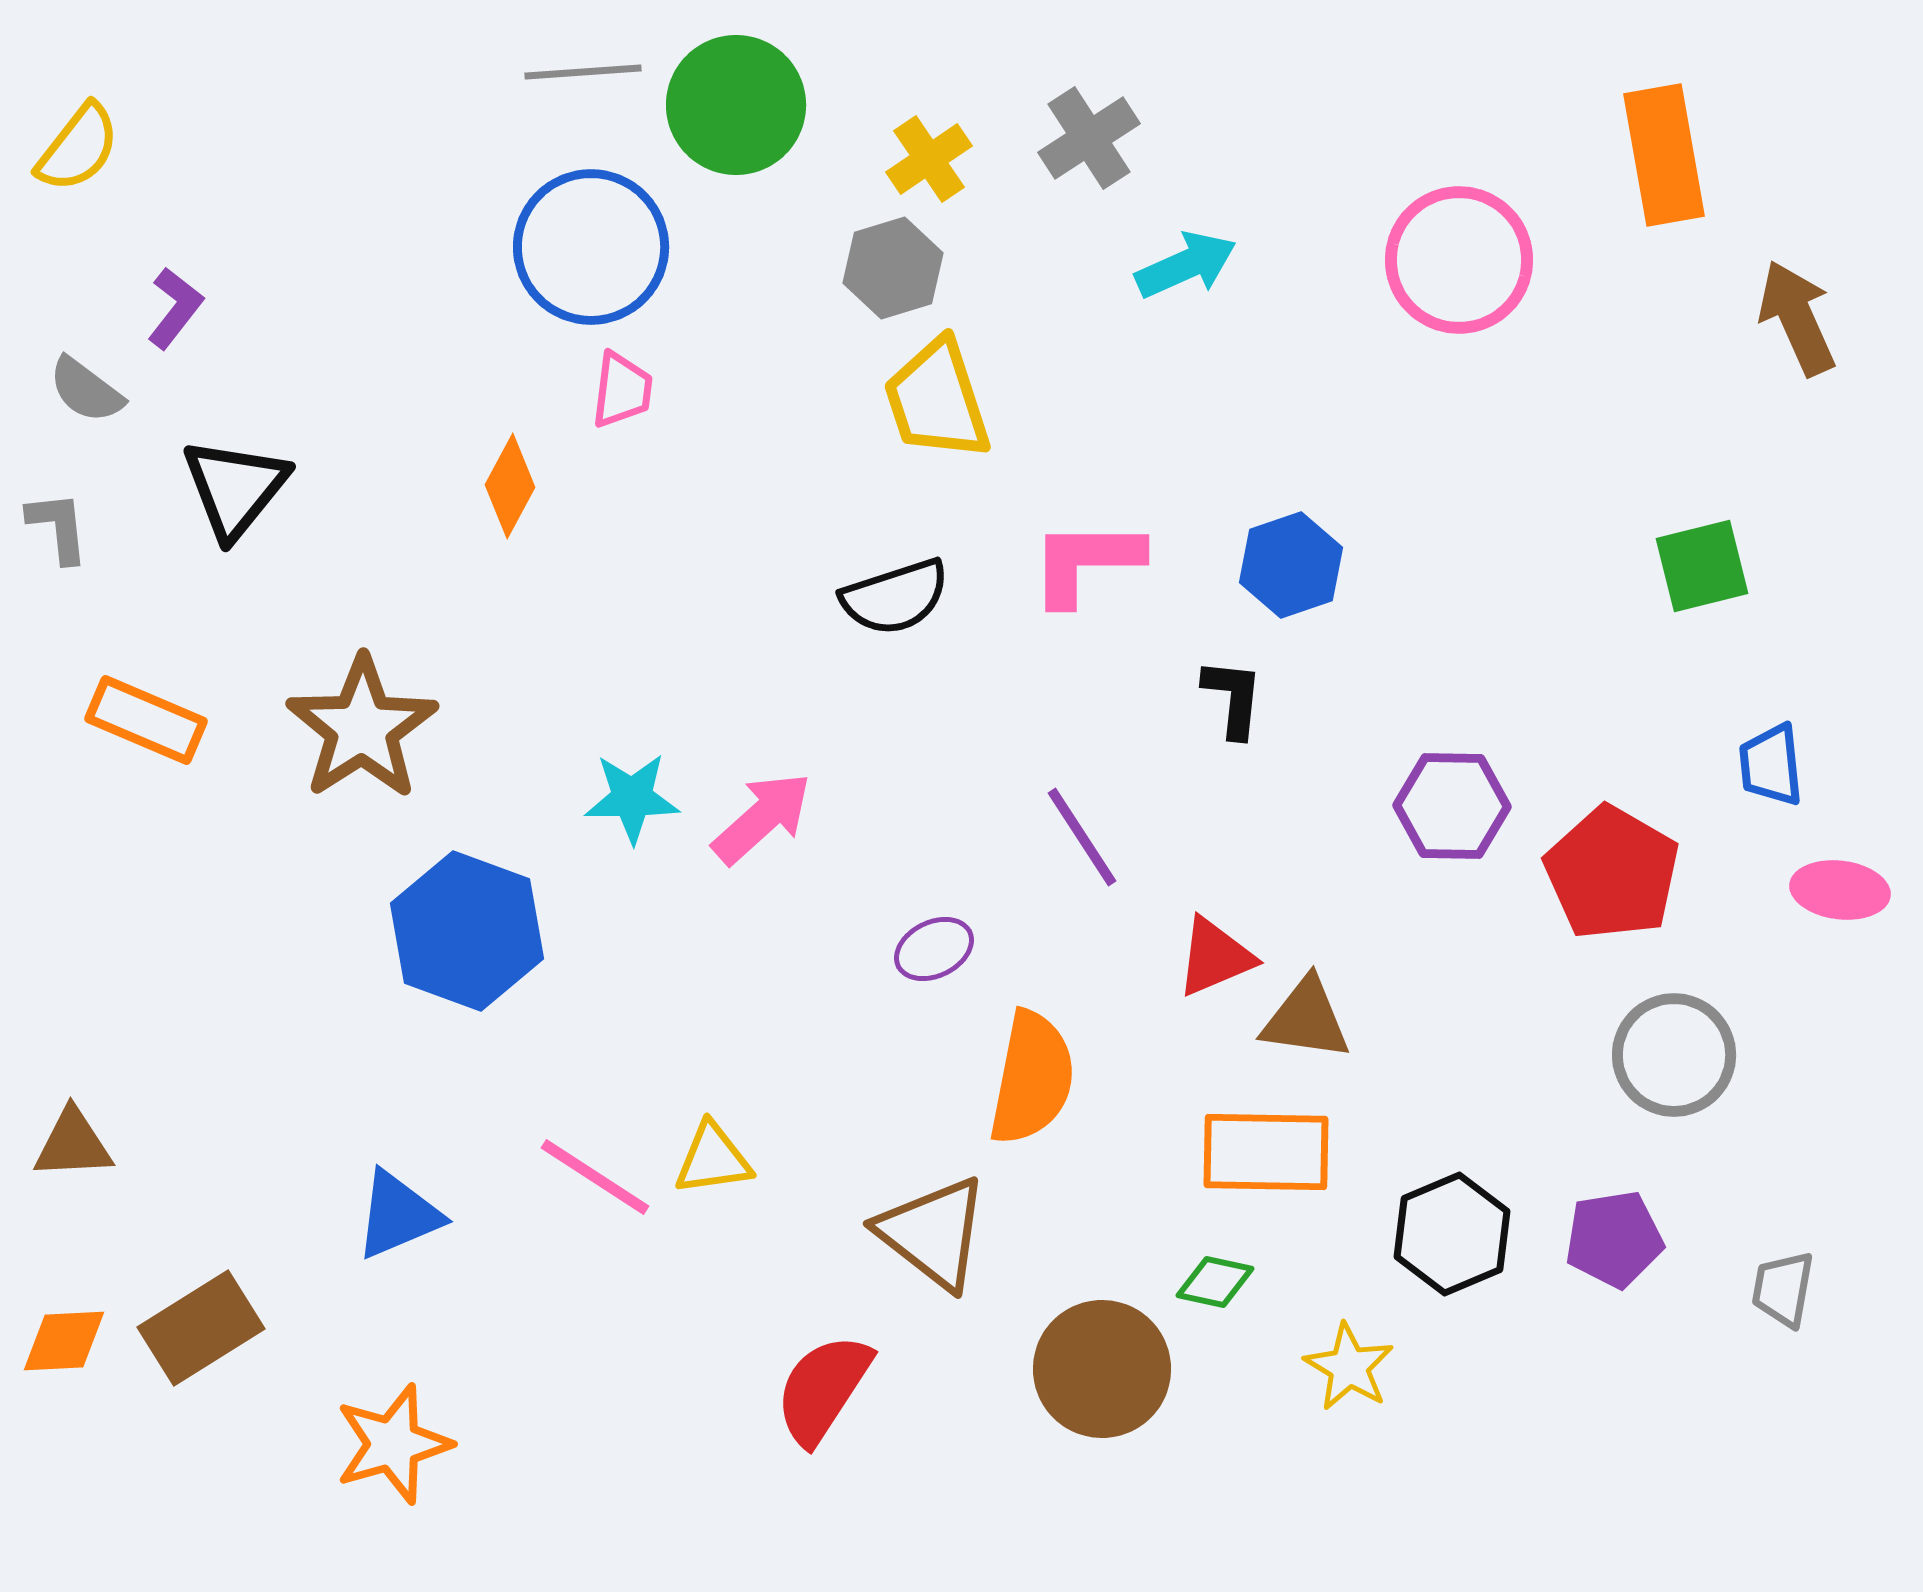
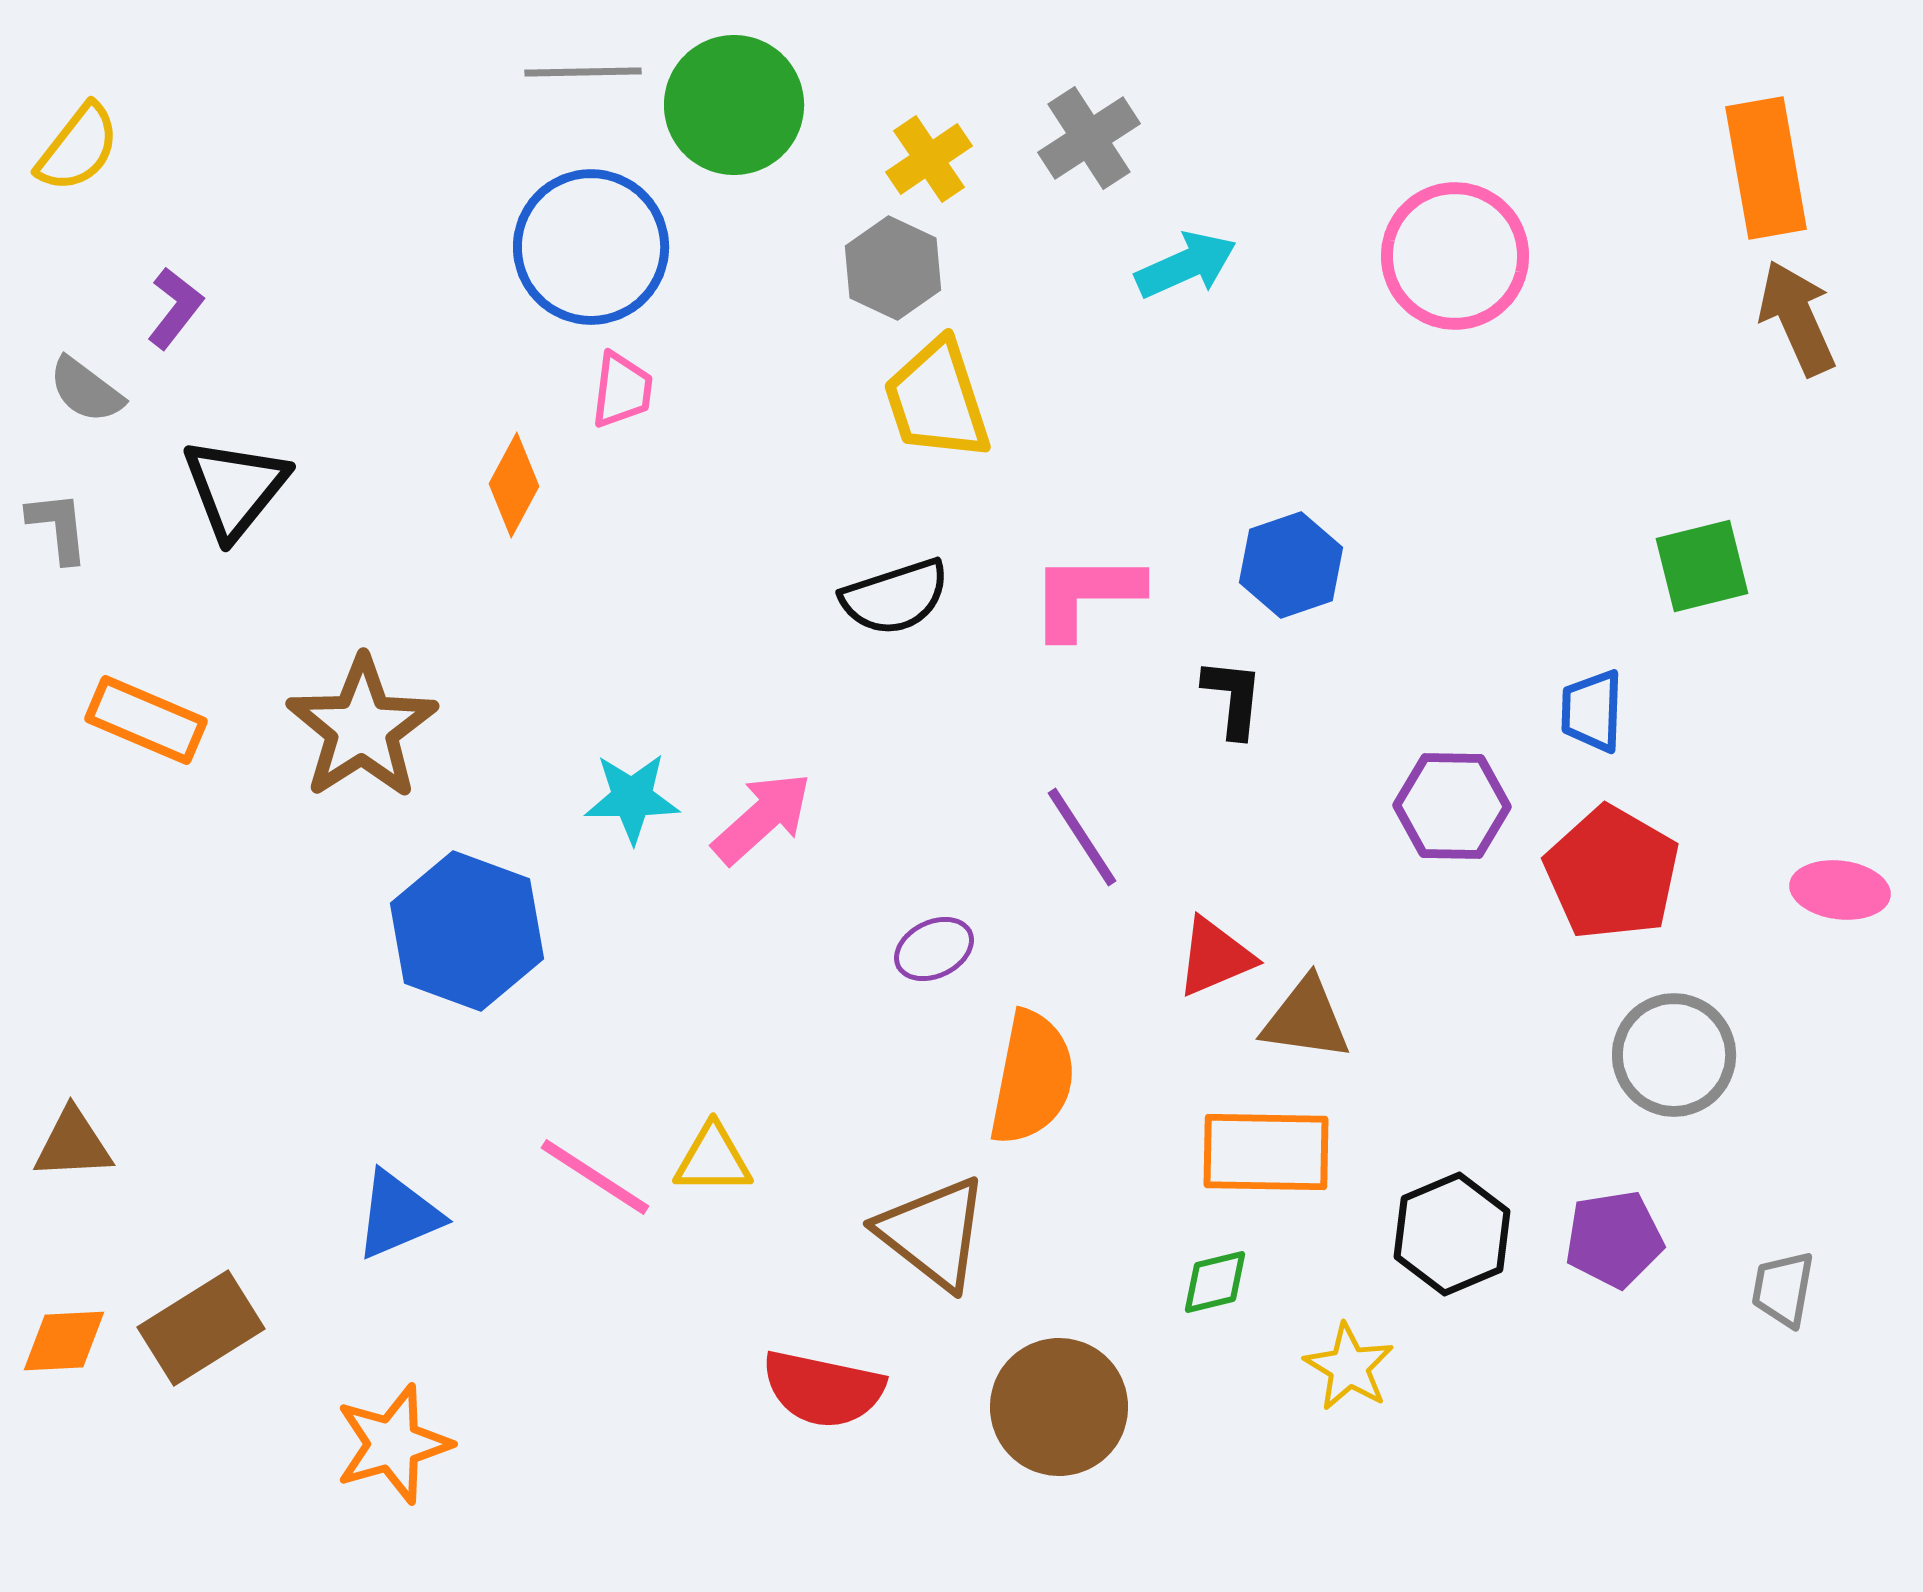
gray line at (583, 72): rotated 3 degrees clockwise
green circle at (736, 105): moved 2 px left
orange rectangle at (1664, 155): moved 102 px right, 13 px down
pink circle at (1459, 260): moved 4 px left, 4 px up
gray hexagon at (893, 268): rotated 18 degrees counterclockwise
orange diamond at (510, 486): moved 4 px right, 1 px up
pink L-shape at (1086, 562): moved 33 px down
blue trapezoid at (1771, 765): moved 179 px left, 54 px up; rotated 8 degrees clockwise
yellow triangle at (713, 1159): rotated 8 degrees clockwise
green diamond at (1215, 1282): rotated 26 degrees counterclockwise
brown circle at (1102, 1369): moved 43 px left, 38 px down
red semicircle at (823, 1389): rotated 111 degrees counterclockwise
